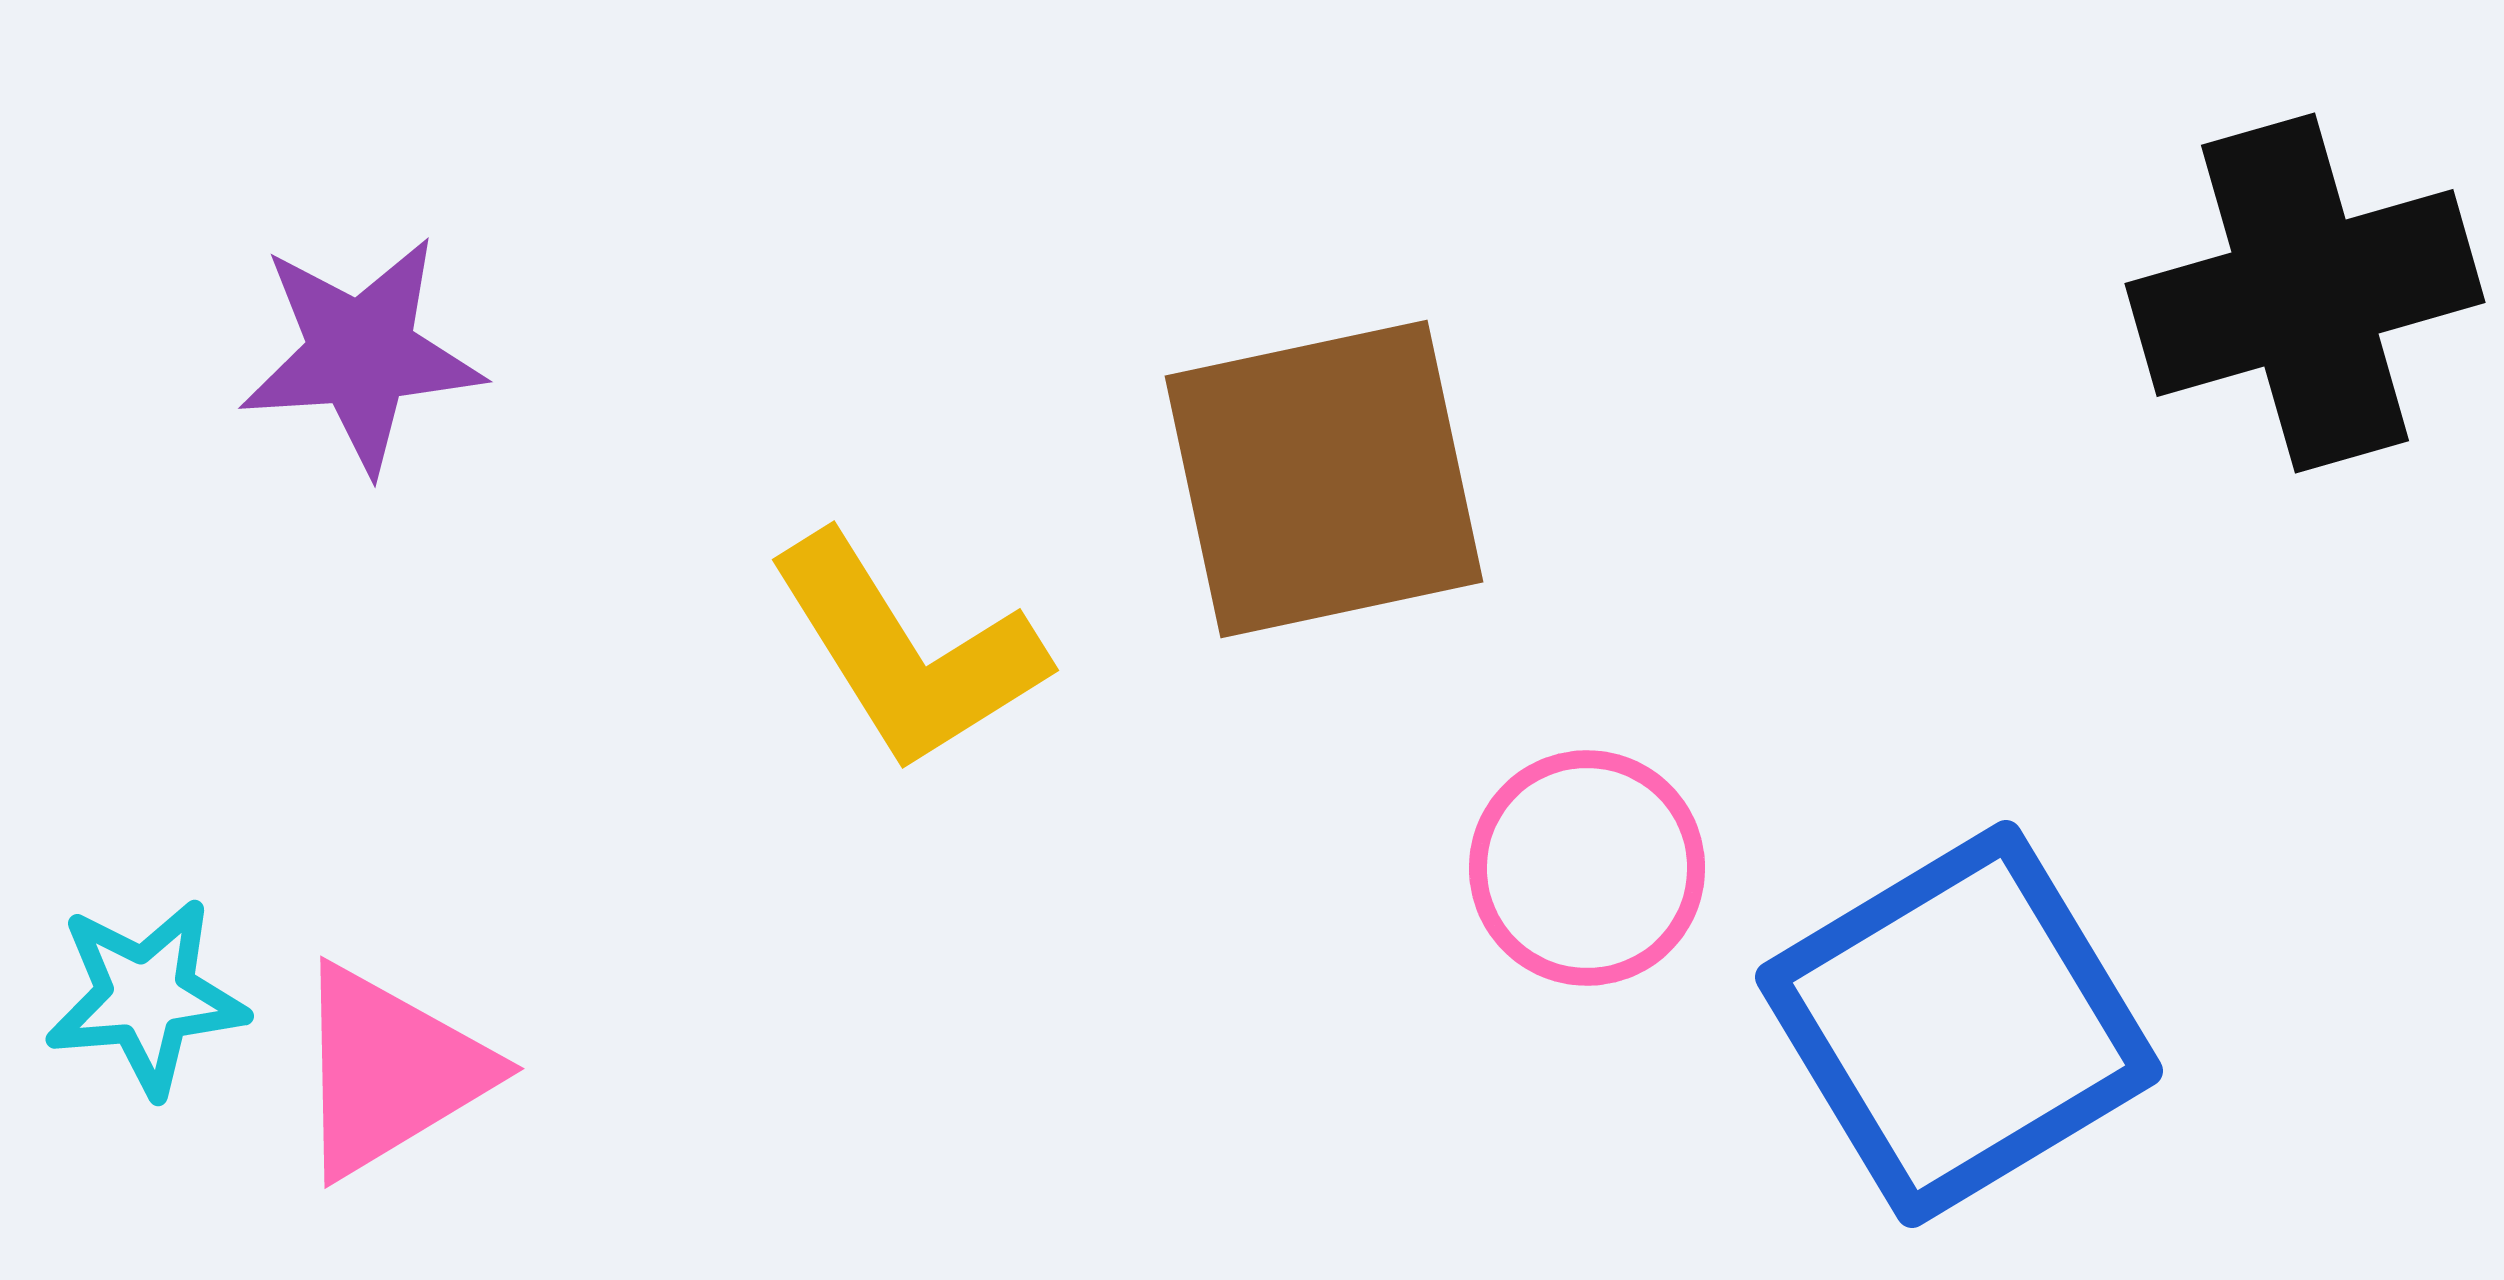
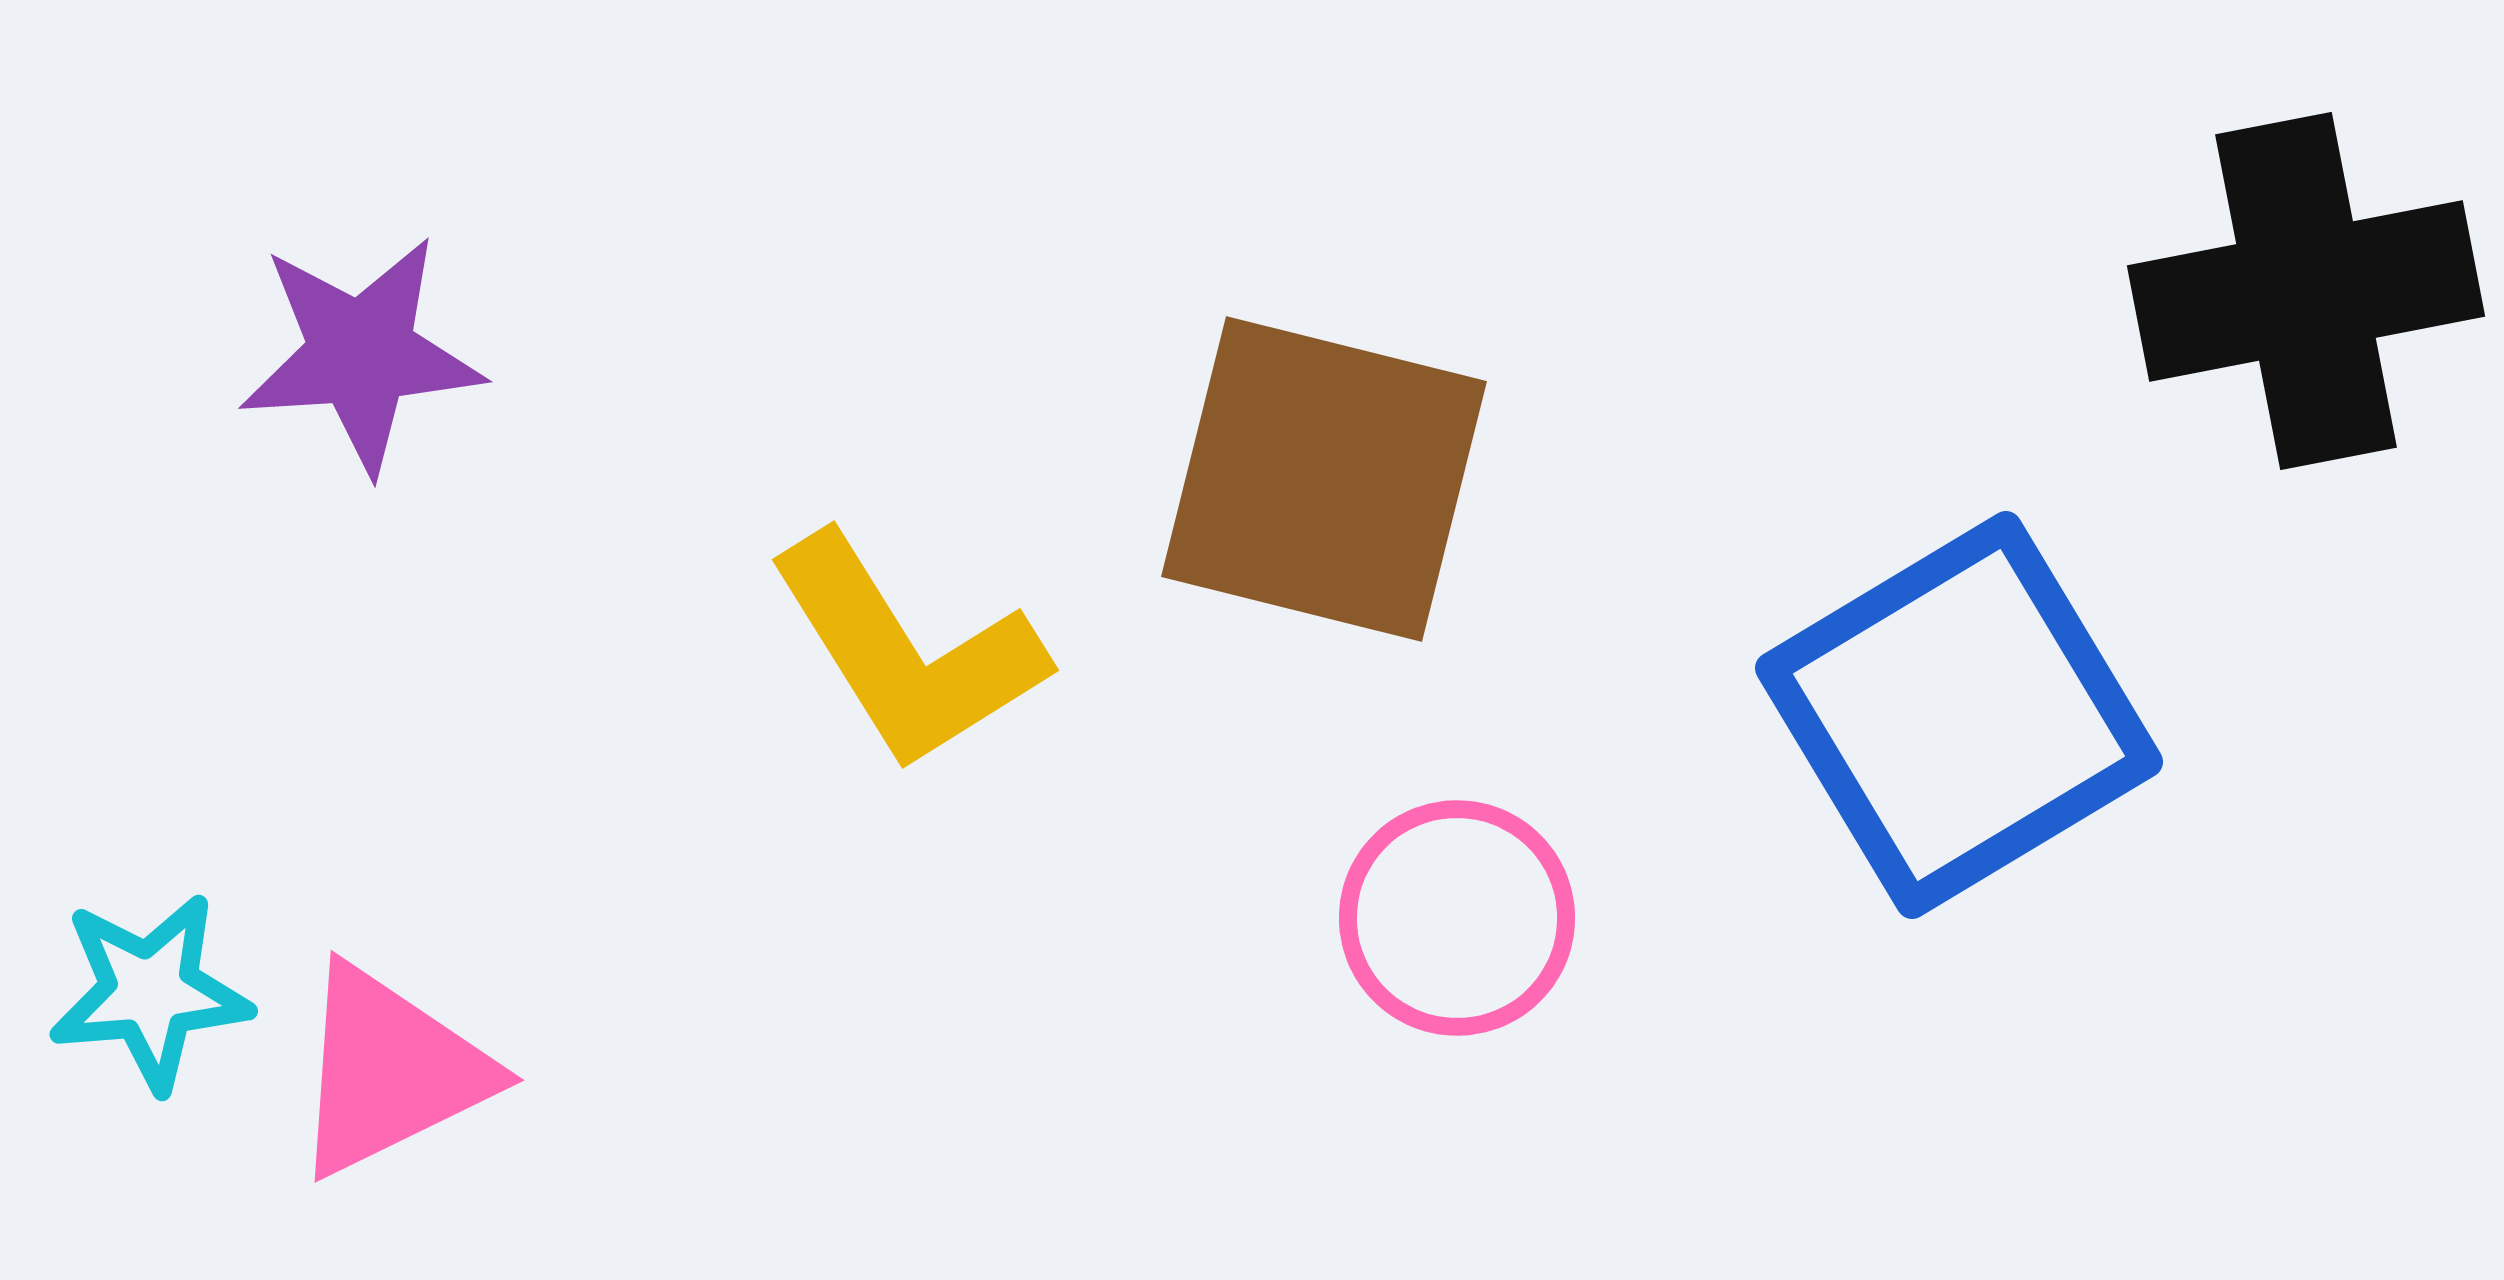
black cross: moved 1 px right, 2 px up; rotated 5 degrees clockwise
brown square: rotated 26 degrees clockwise
pink circle: moved 130 px left, 50 px down
cyan star: moved 4 px right, 5 px up
blue square: moved 309 px up
pink triangle: rotated 5 degrees clockwise
